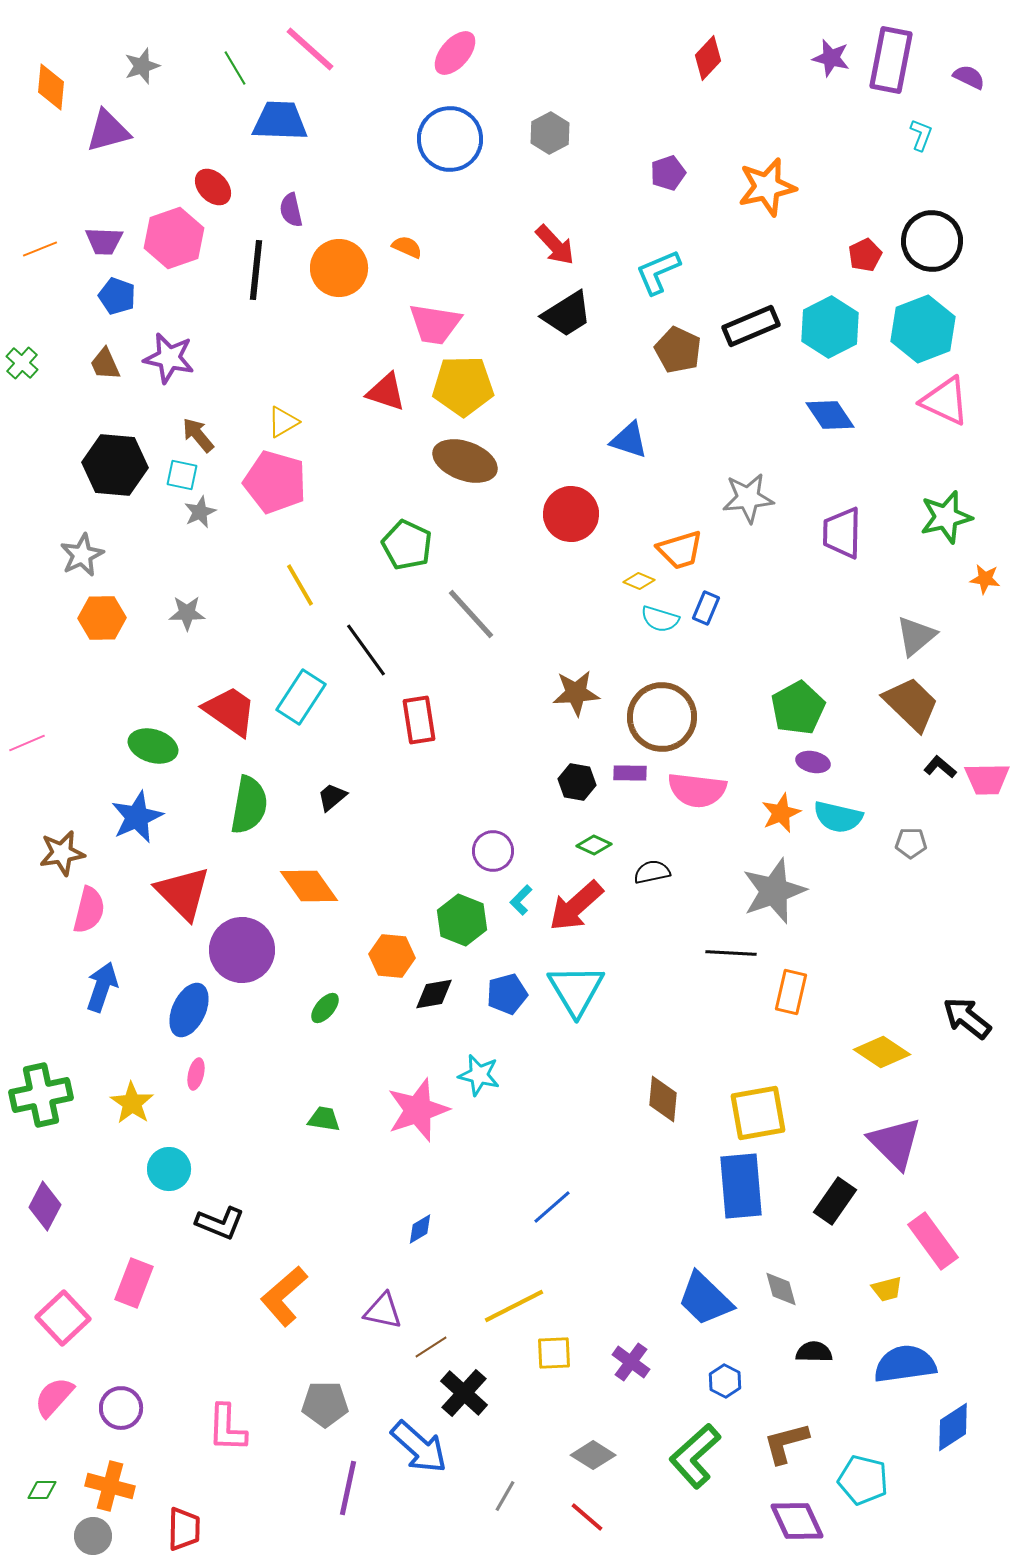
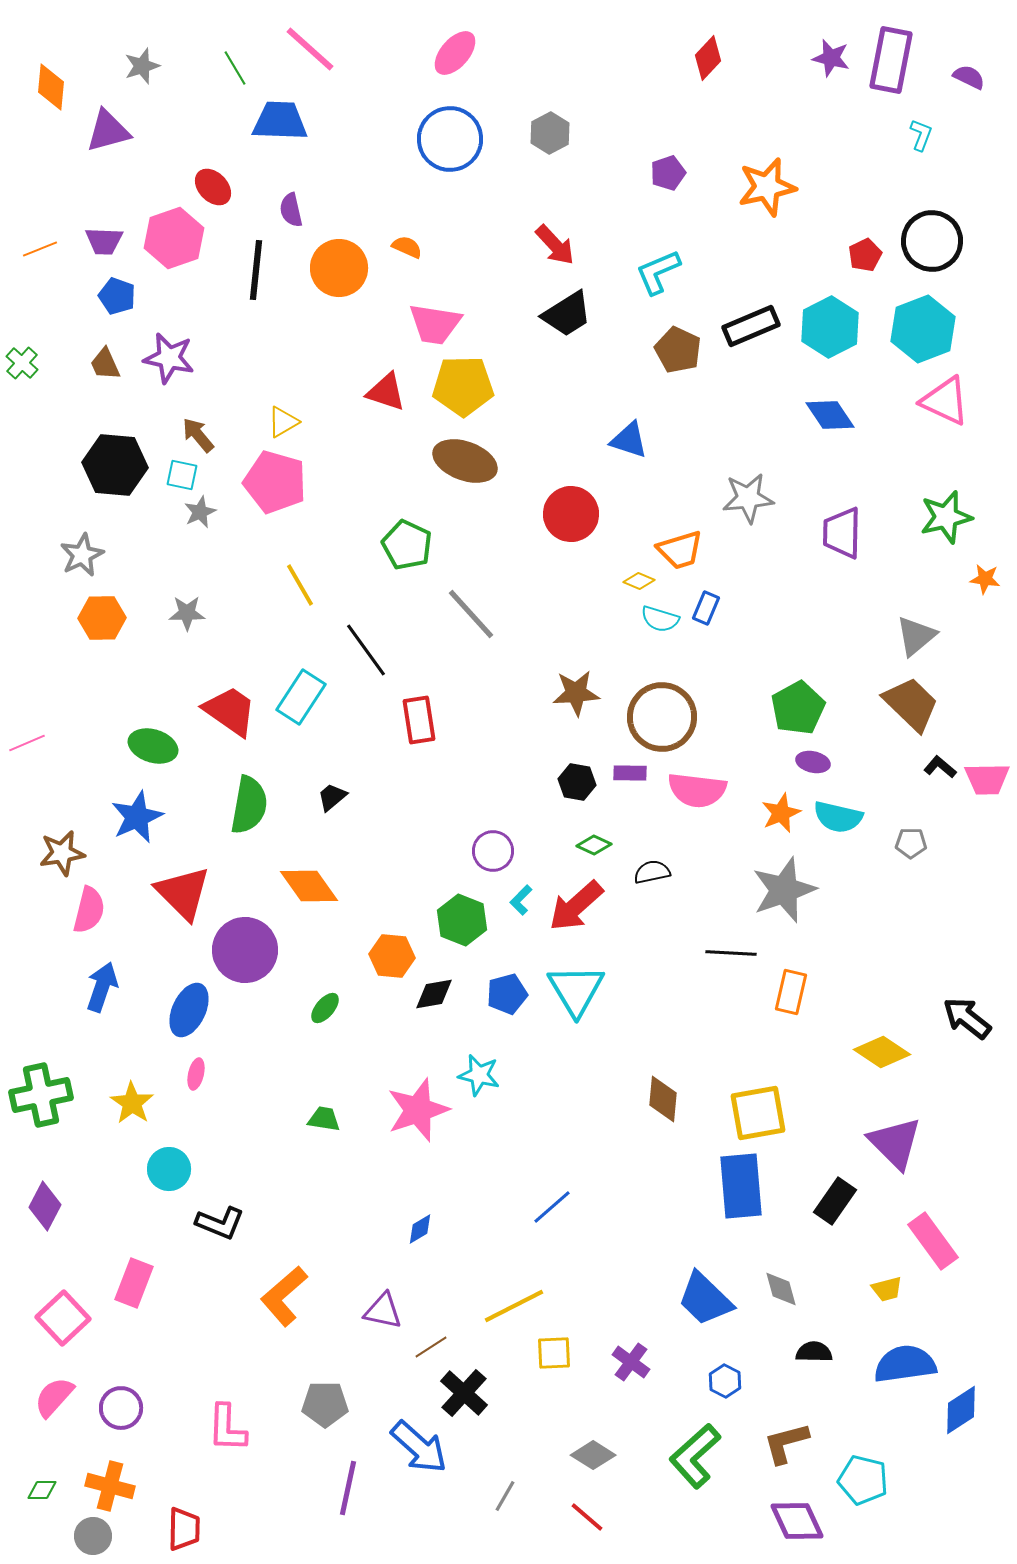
gray star at (774, 891): moved 10 px right, 1 px up
purple circle at (242, 950): moved 3 px right
blue diamond at (953, 1427): moved 8 px right, 17 px up
